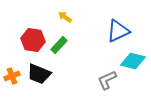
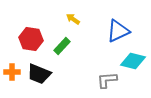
yellow arrow: moved 8 px right, 2 px down
red hexagon: moved 2 px left, 1 px up
green rectangle: moved 3 px right, 1 px down
orange cross: moved 4 px up; rotated 21 degrees clockwise
gray L-shape: rotated 20 degrees clockwise
